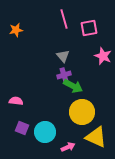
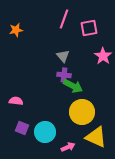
pink line: rotated 36 degrees clockwise
pink star: rotated 12 degrees clockwise
purple cross: rotated 24 degrees clockwise
